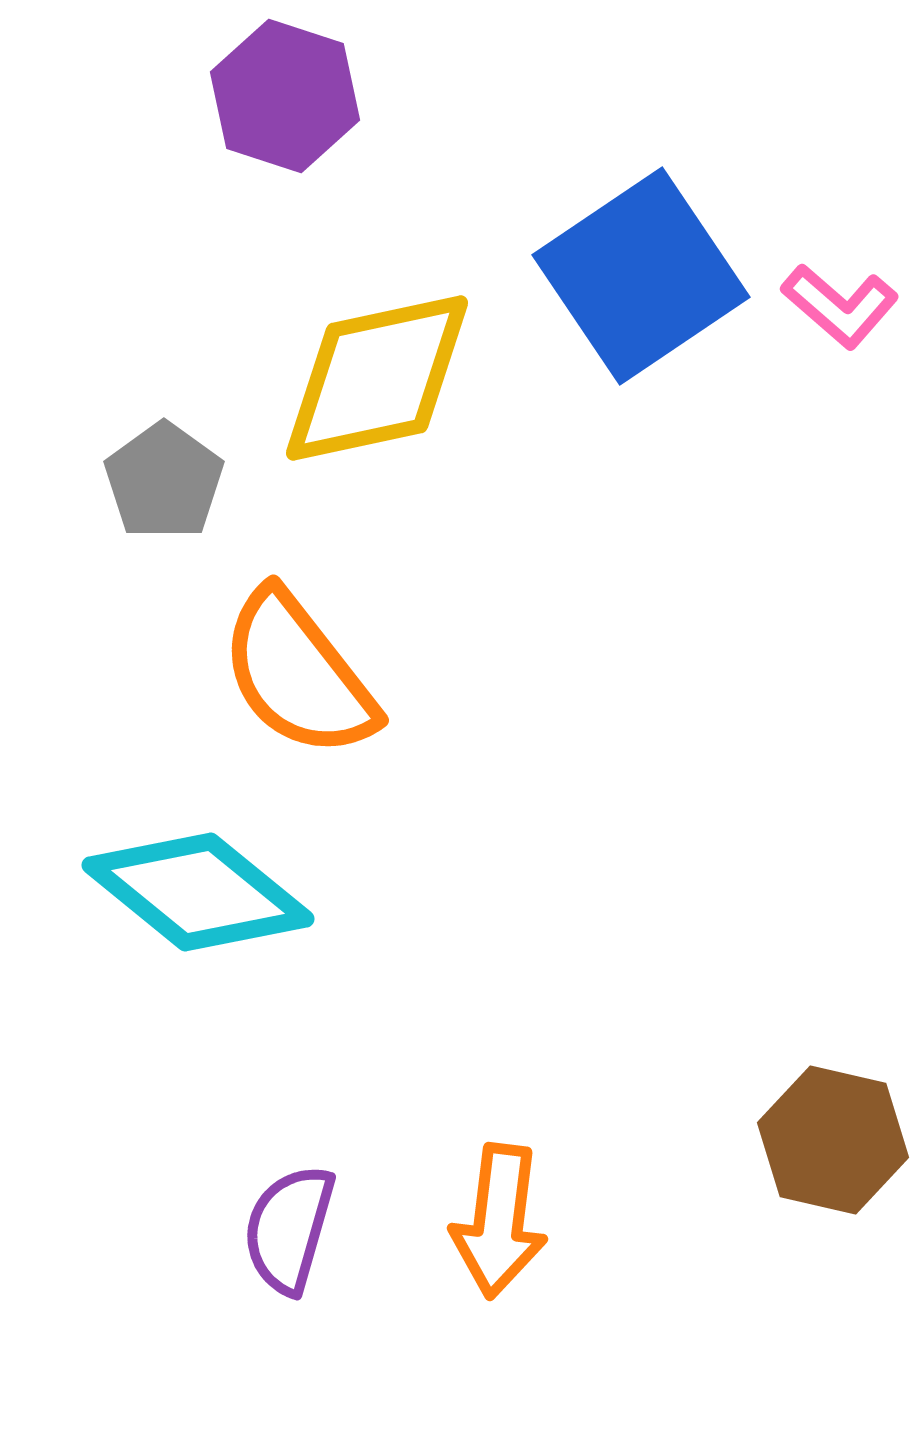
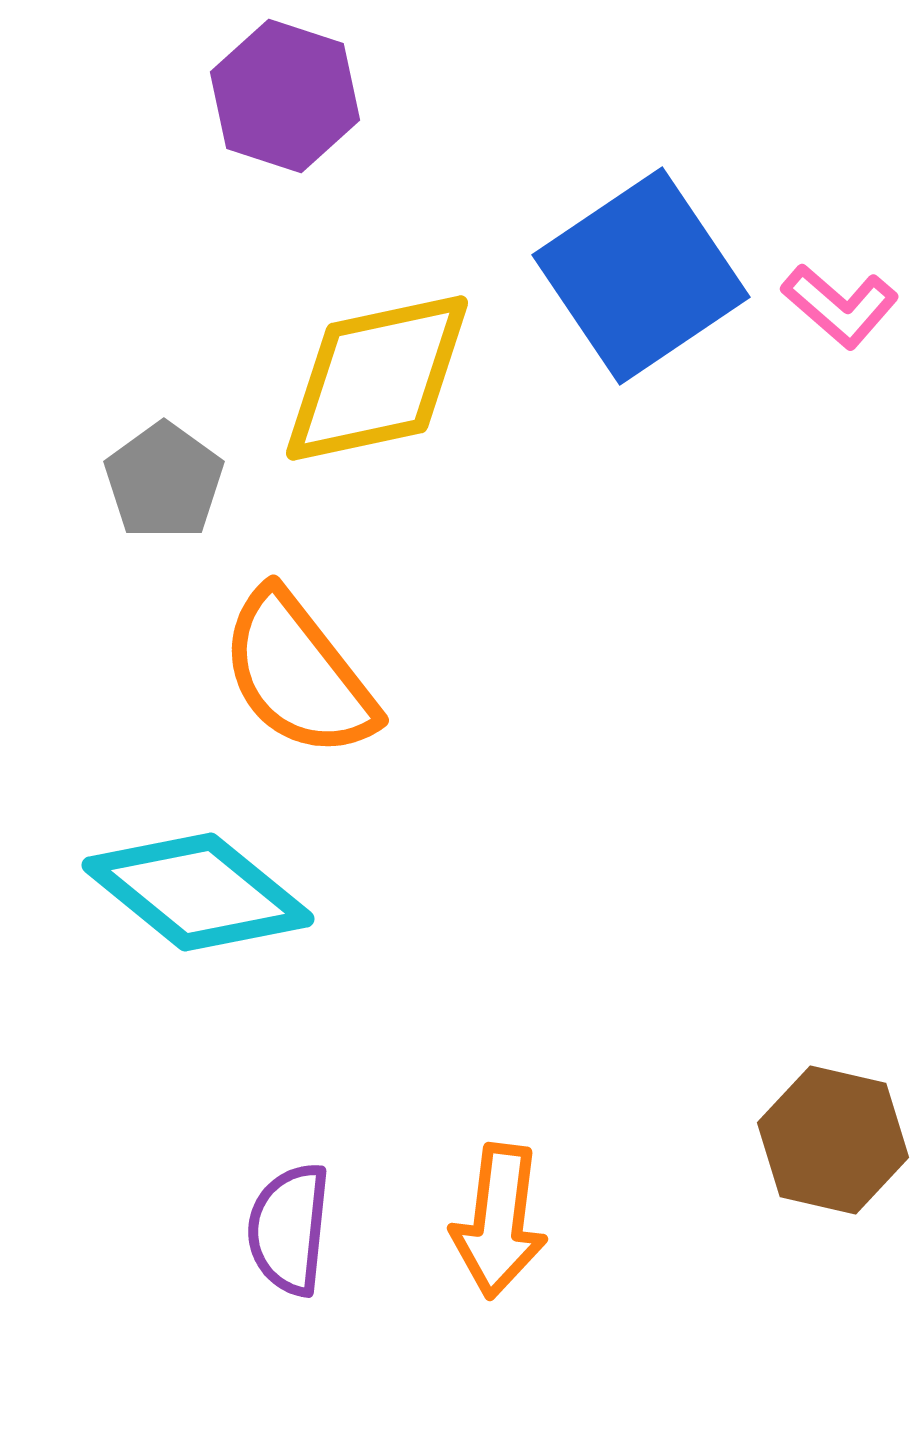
purple semicircle: rotated 10 degrees counterclockwise
